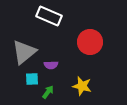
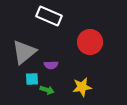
yellow star: moved 1 px down; rotated 24 degrees counterclockwise
green arrow: moved 1 px left, 2 px up; rotated 72 degrees clockwise
